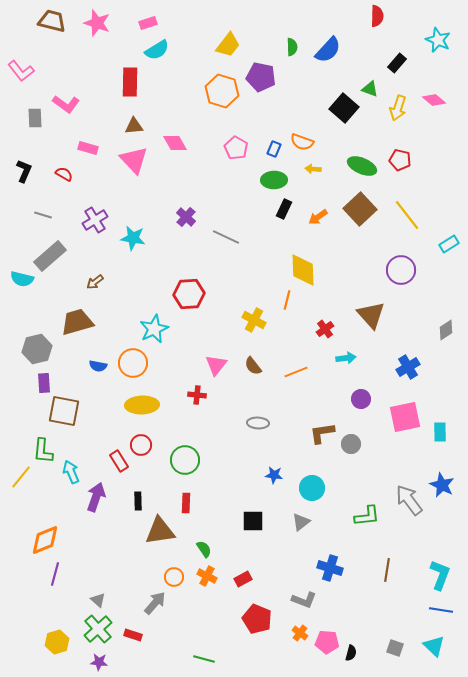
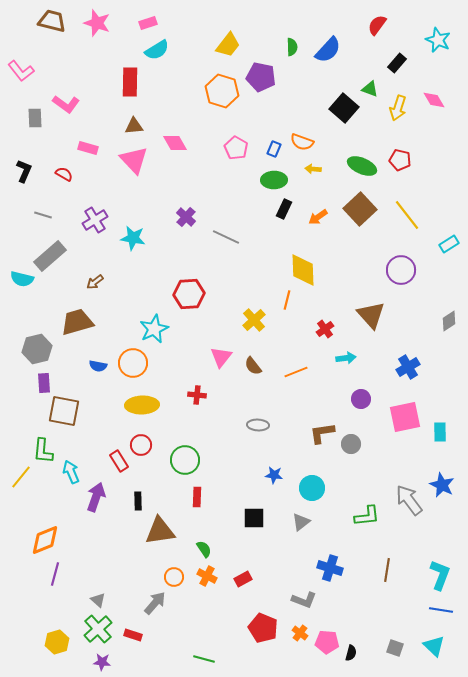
red semicircle at (377, 16): moved 9 px down; rotated 145 degrees counterclockwise
pink diamond at (434, 100): rotated 20 degrees clockwise
yellow cross at (254, 320): rotated 20 degrees clockwise
gray diamond at (446, 330): moved 3 px right, 9 px up
pink triangle at (216, 365): moved 5 px right, 8 px up
gray ellipse at (258, 423): moved 2 px down
red rectangle at (186, 503): moved 11 px right, 6 px up
black square at (253, 521): moved 1 px right, 3 px up
red pentagon at (257, 619): moved 6 px right, 9 px down
purple star at (99, 662): moved 3 px right
